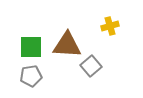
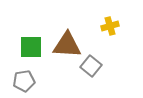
gray square: rotated 10 degrees counterclockwise
gray pentagon: moved 7 px left, 5 px down
